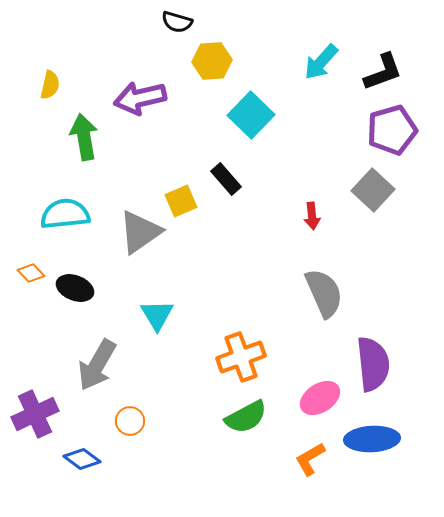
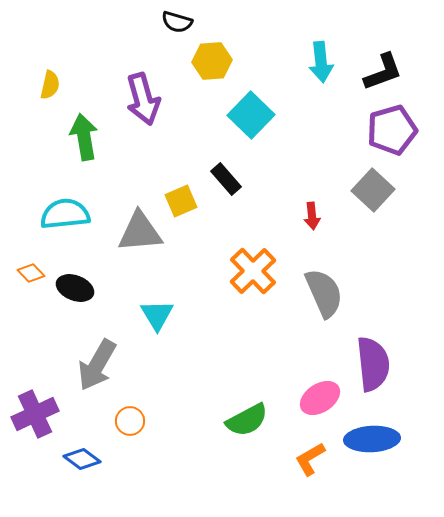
cyan arrow: rotated 48 degrees counterclockwise
purple arrow: moved 3 px right, 1 px down; rotated 93 degrees counterclockwise
gray triangle: rotated 30 degrees clockwise
orange cross: moved 12 px right, 86 px up; rotated 24 degrees counterclockwise
green semicircle: moved 1 px right, 3 px down
